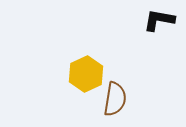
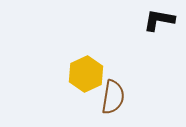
brown semicircle: moved 2 px left, 2 px up
